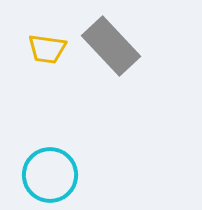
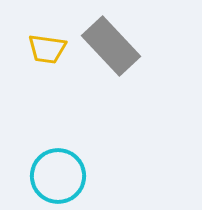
cyan circle: moved 8 px right, 1 px down
